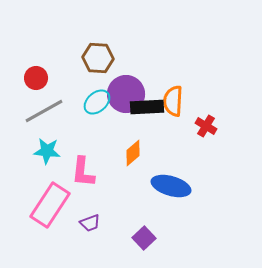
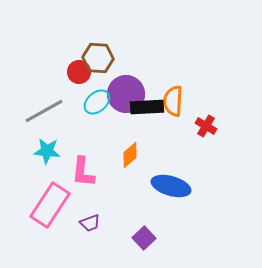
red circle: moved 43 px right, 6 px up
orange diamond: moved 3 px left, 2 px down
